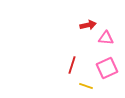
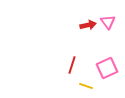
pink triangle: moved 2 px right, 16 px up; rotated 49 degrees clockwise
